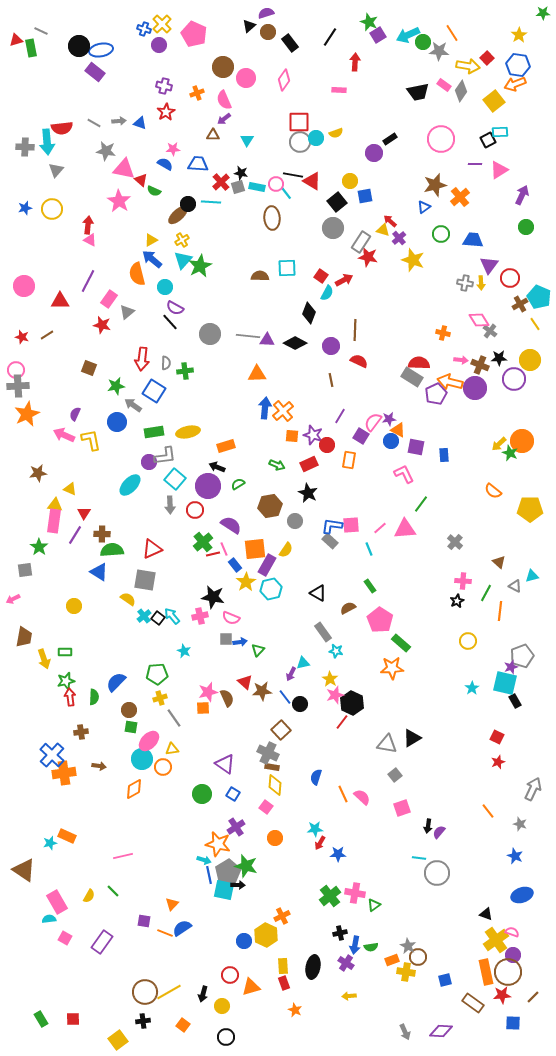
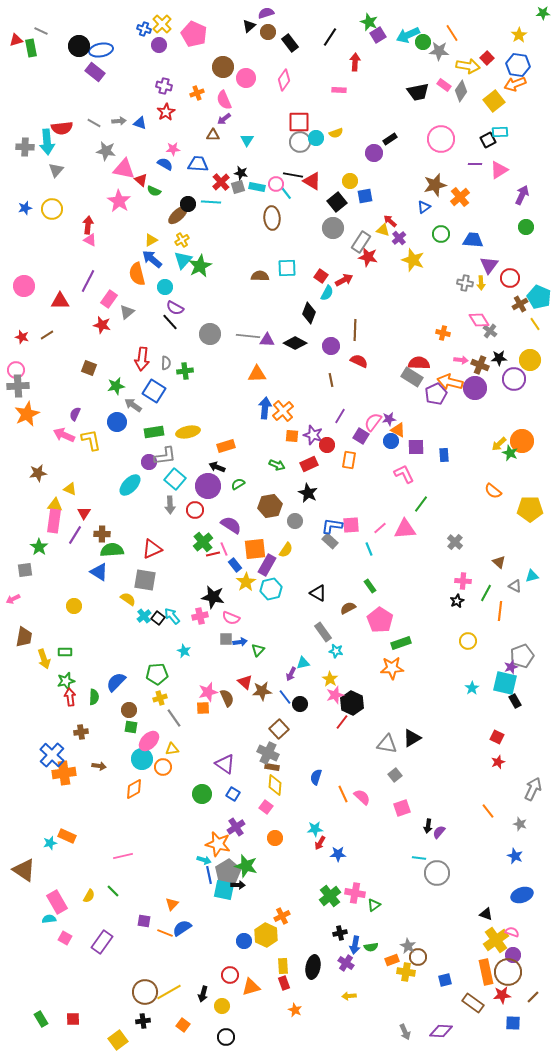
purple square at (416, 447): rotated 12 degrees counterclockwise
green rectangle at (401, 643): rotated 60 degrees counterclockwise
brown square at (281, 730): moved 2 px left, 1 px up
